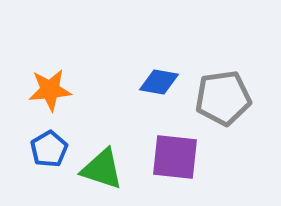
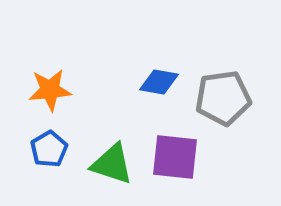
green triangle: moved 10 px right, 5 px up
